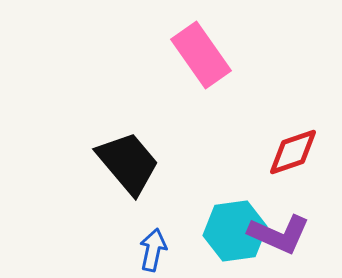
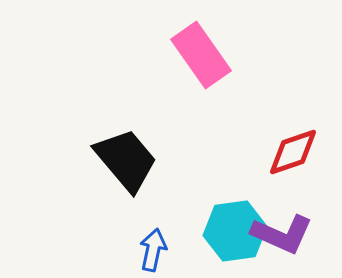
black trapezoid: moved 2 px left, 3 px up
purple L-shape: moved 3 px right
